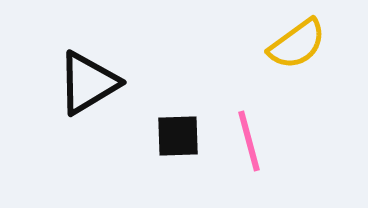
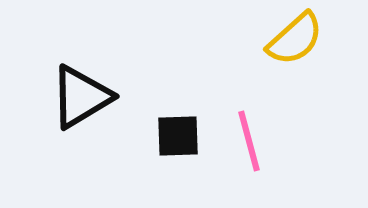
yellow semicircle: moved 2 px left, 5 px up; rotated 6 degrees counterclockwise
black triangle: moved 7 px left, 14 px down
